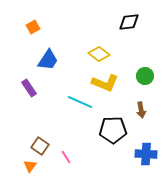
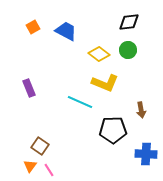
blue trapezoid: moved 18 px right, 29 px up; rotated 95 degrees counterclockwise
green circle: moved 17 px left, 26 px up
purple rectangle: rotated 12 degrees clockwise
pink line: moved 17 px left, 13 px down
